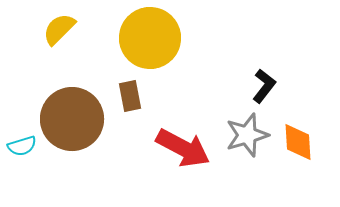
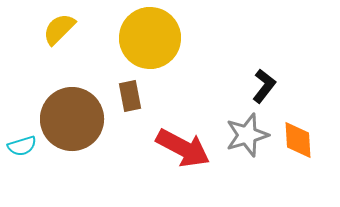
orange diamond: moved 2 px up
